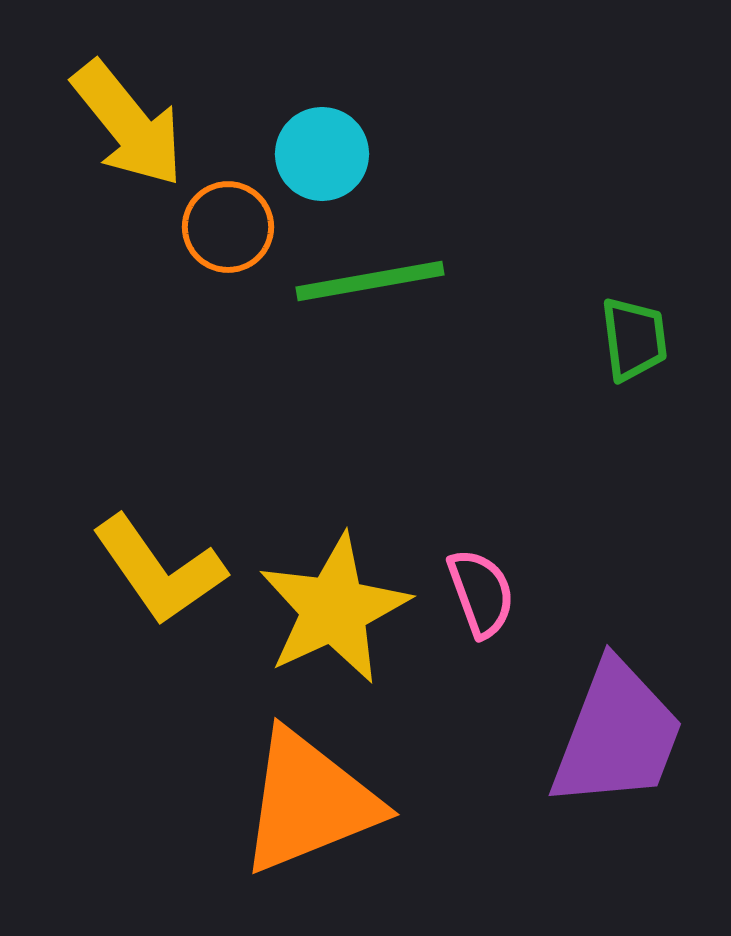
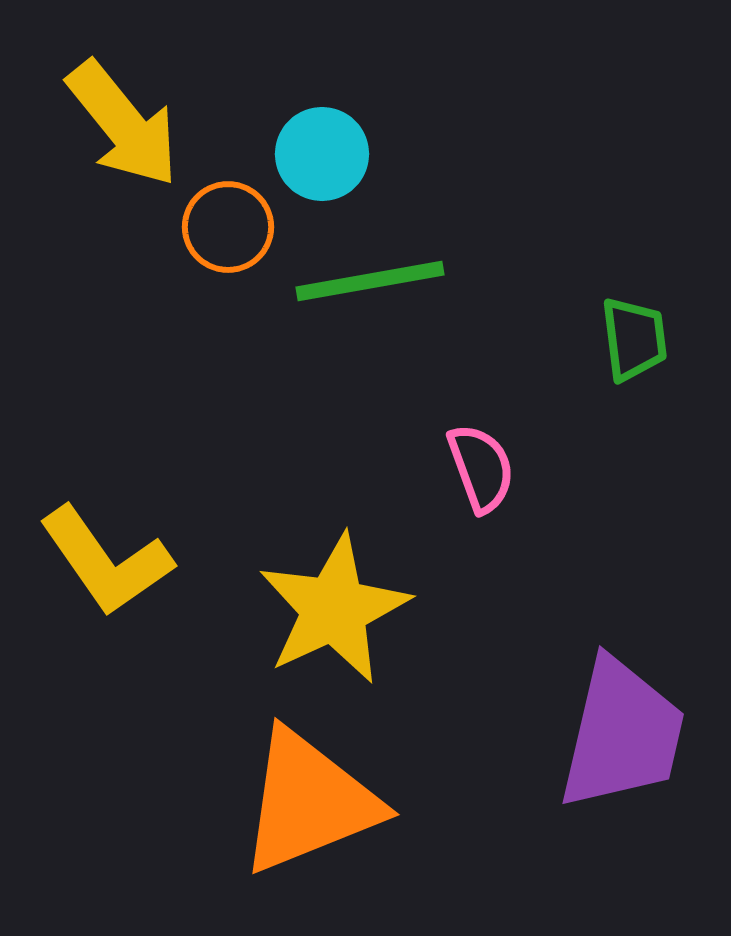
yellow arrow: moved 5 px left
yellow L-shape: moved 53 px left, 9 px up
pink semicircle: moved 125 px up
purple trapezoid: moved 5 px right, 1 px up; rotated 8 degrees counterclockwise
